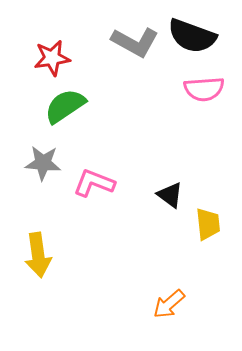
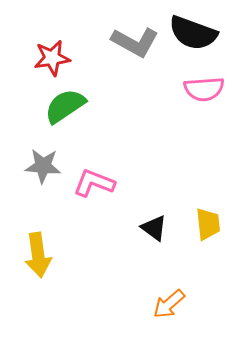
black semicircle: moved 1 px right, 3 px up
gray star: moved 3 px down
black triangle: moved 16 px left, 33 px down
